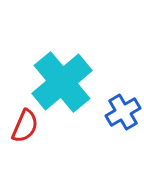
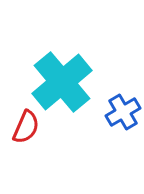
red semicircle: moved 1 px right, 1 px down
